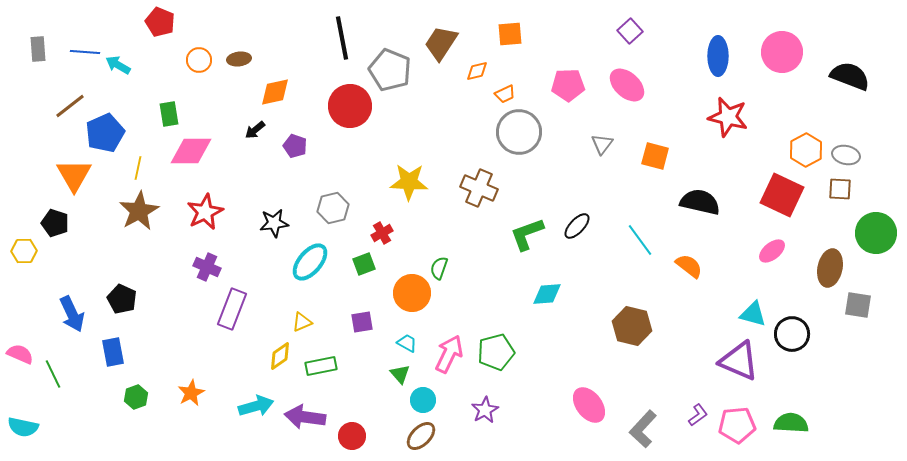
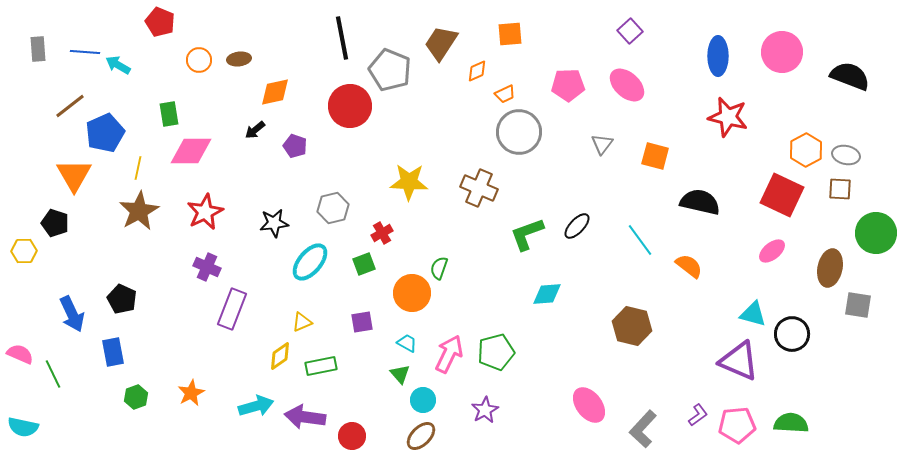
orange diamond at (477, 71): rotated 10 degrees counterclockwise
